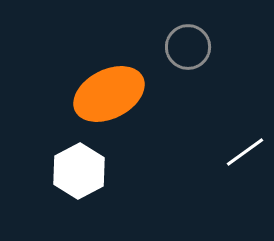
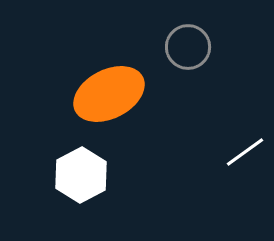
white hexagon: moved 2 px right, 4 px down
